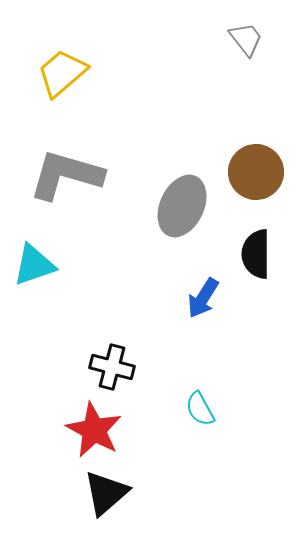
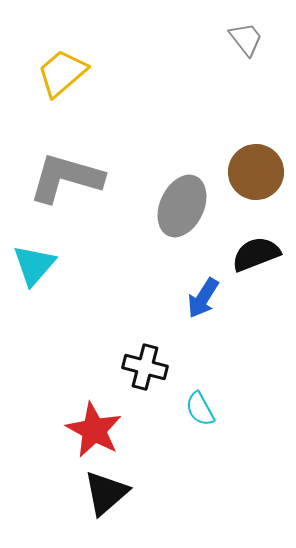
gray L-shape: moved 3 px down
black semicircle: rotated 69 degrees clockwise
cyan triangle: rotated 30 degrees counterclockwise
black cross: moved 33 px right
